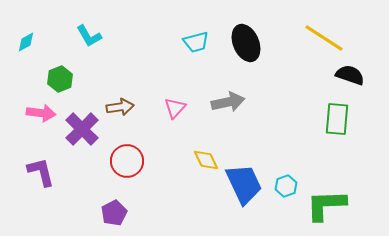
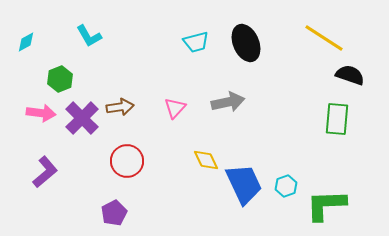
purple cross: moved 11 px up
purple L-shape: moved 4 px right; rotated 64 degrees clockwise
